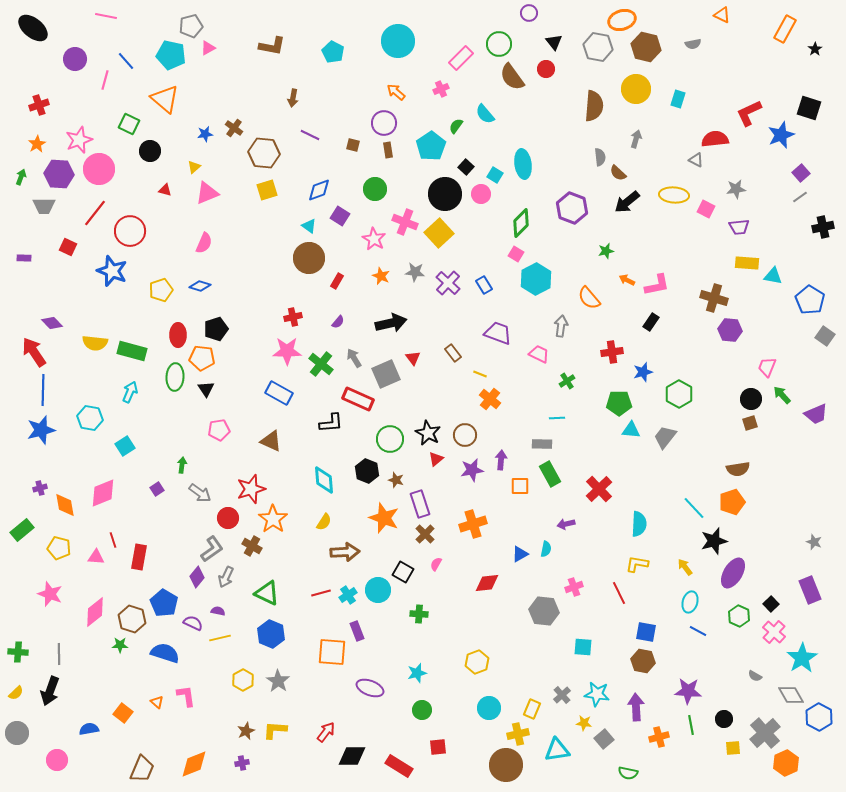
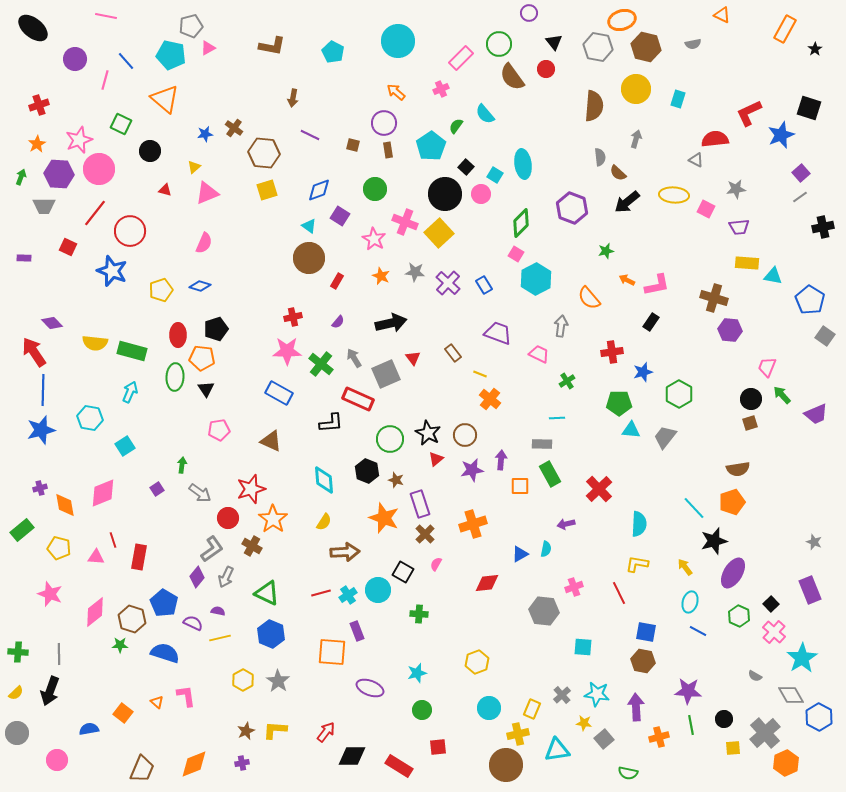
green square at (129, 124): moved 8 px left
